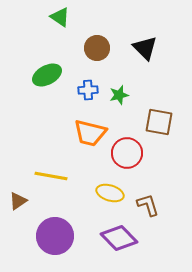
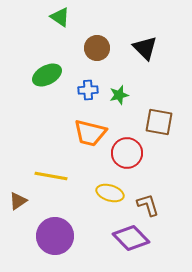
purple diamond: moved 12 px right
